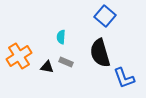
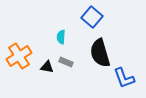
blue square: moved 13 px left, 1 px down
